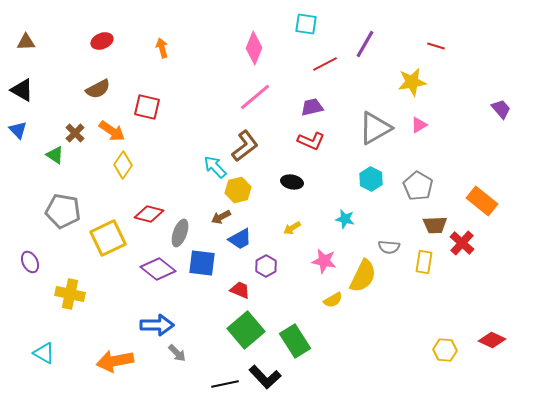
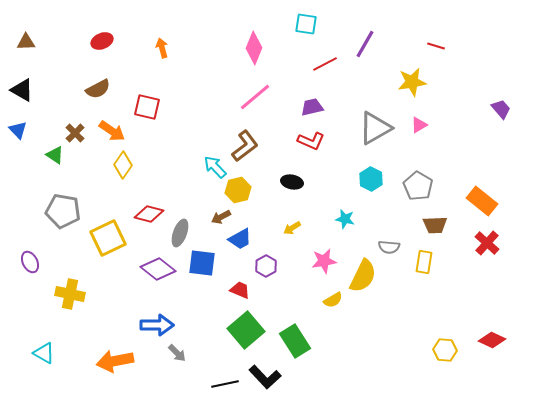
red cross at (462, 243): moved 25 px right
pink star at (324, 261): rotated 20 degrees counterclockwise
